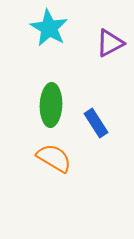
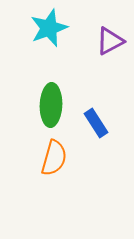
cyan star: rotated 21 degrees clockwise
purple triangle: moved 2 px up
orange semicircle: rotated 75 degrees clockwise
